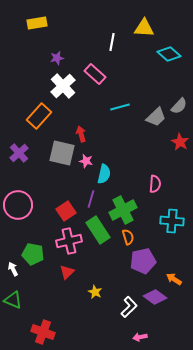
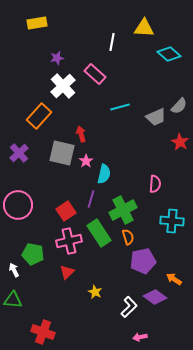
gray trapezoid: rotated 20 degrees clockwise
pink star: rotated 24 degrees clockwise
green rectangle: moved 1 px right, 3 px down
white arrow: moved 1 px right, 1 px down
green triangle: rotated 18 degrees counterclockwise
